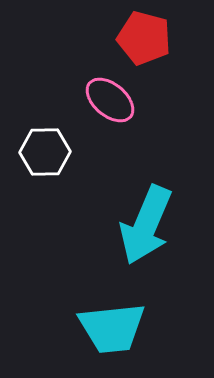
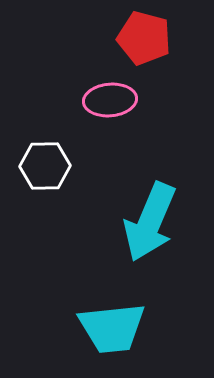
pink ellipse: rotated 45 degrees counterclockwise
white hexagon: moved 14 px down
cyan arrow: moved 4 px right, 3 px up
